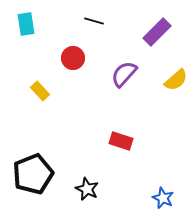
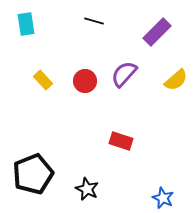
red circle: moved 12 px right, 23 px down
yellow rectangle: moved 3 px right, 11 px up
